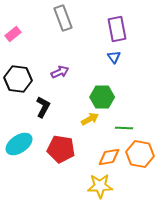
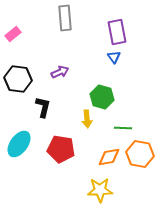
gray rectangle: moved 2 px right; rotated 15 degrees clockwise
purple rectangle: moved 3 px down
green hexagon: rotated 15 degrees clockwise
black L-shape: rotated 15 degrees counterclockwise
yellow arrow: moved 3 px left; rotated 114 degrees clockwise
green line: moved 1 px left
cyan ellipse: rotated 20 degrees counterclockwise
yellow star: moved 4 px down
